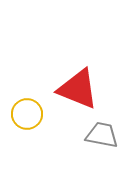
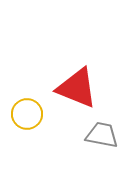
red triangle: moved 1 px left, 1 px up
